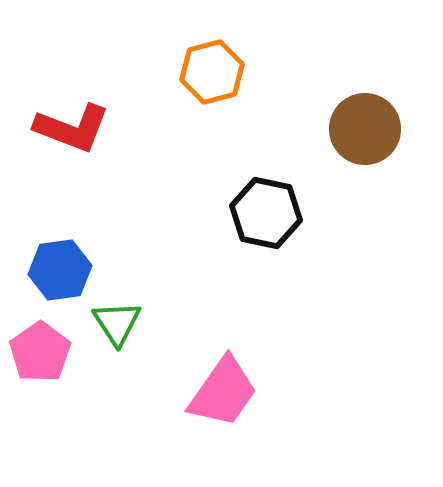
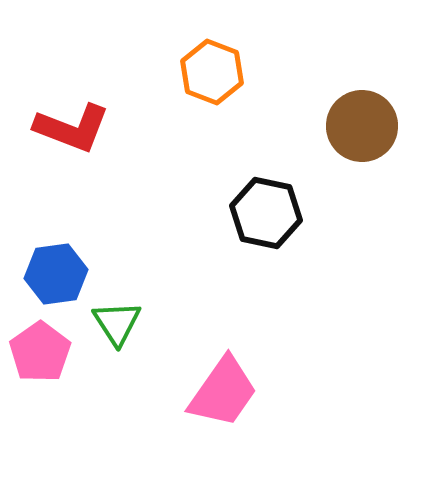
orange hexagon: rotated 24 degrees counterclockwise
brown circle: moved 3 px left, 3 px up
blue hexagon: moved 4 px left, 4 px down
